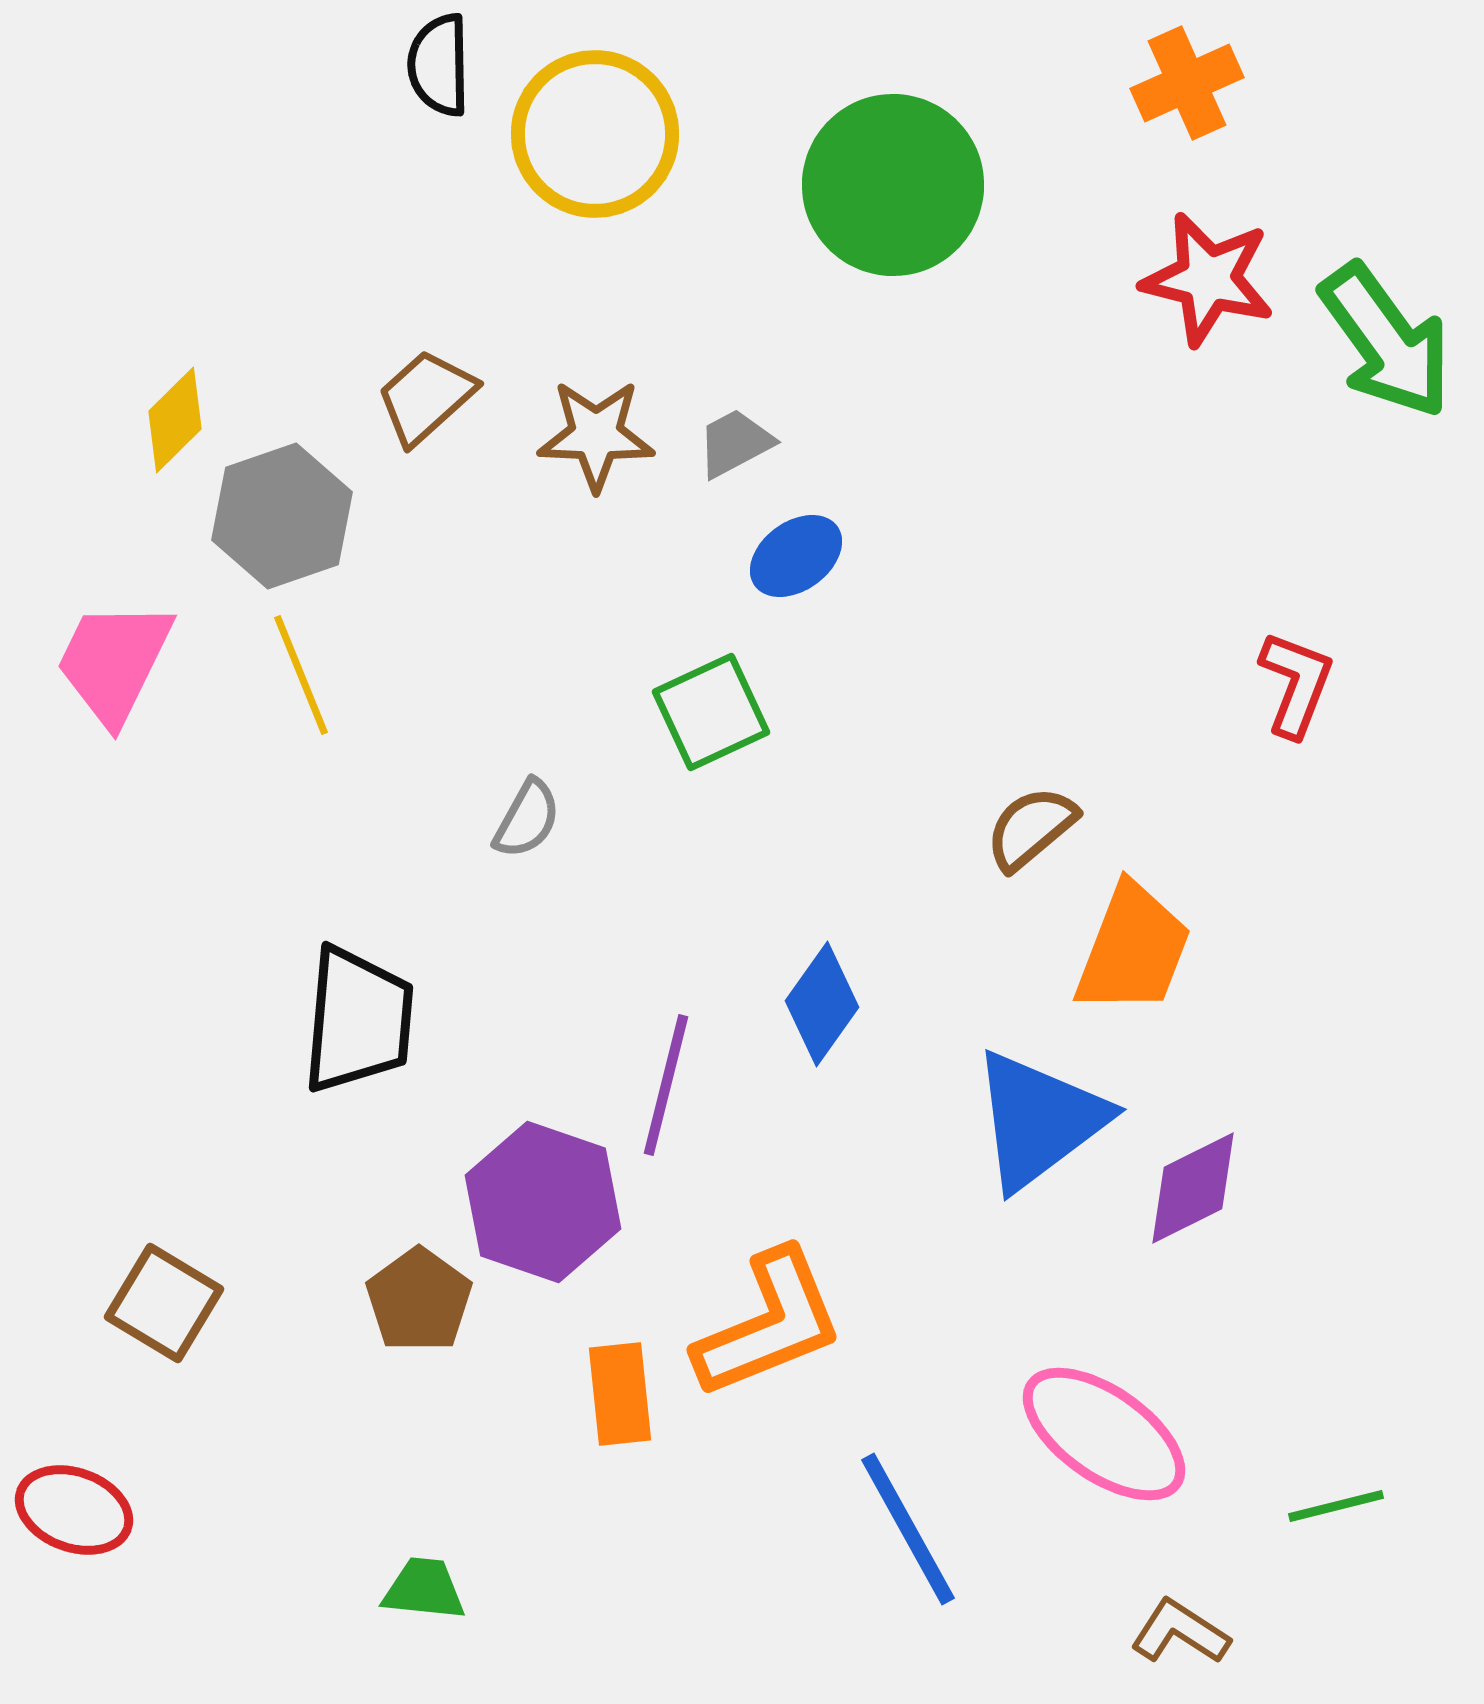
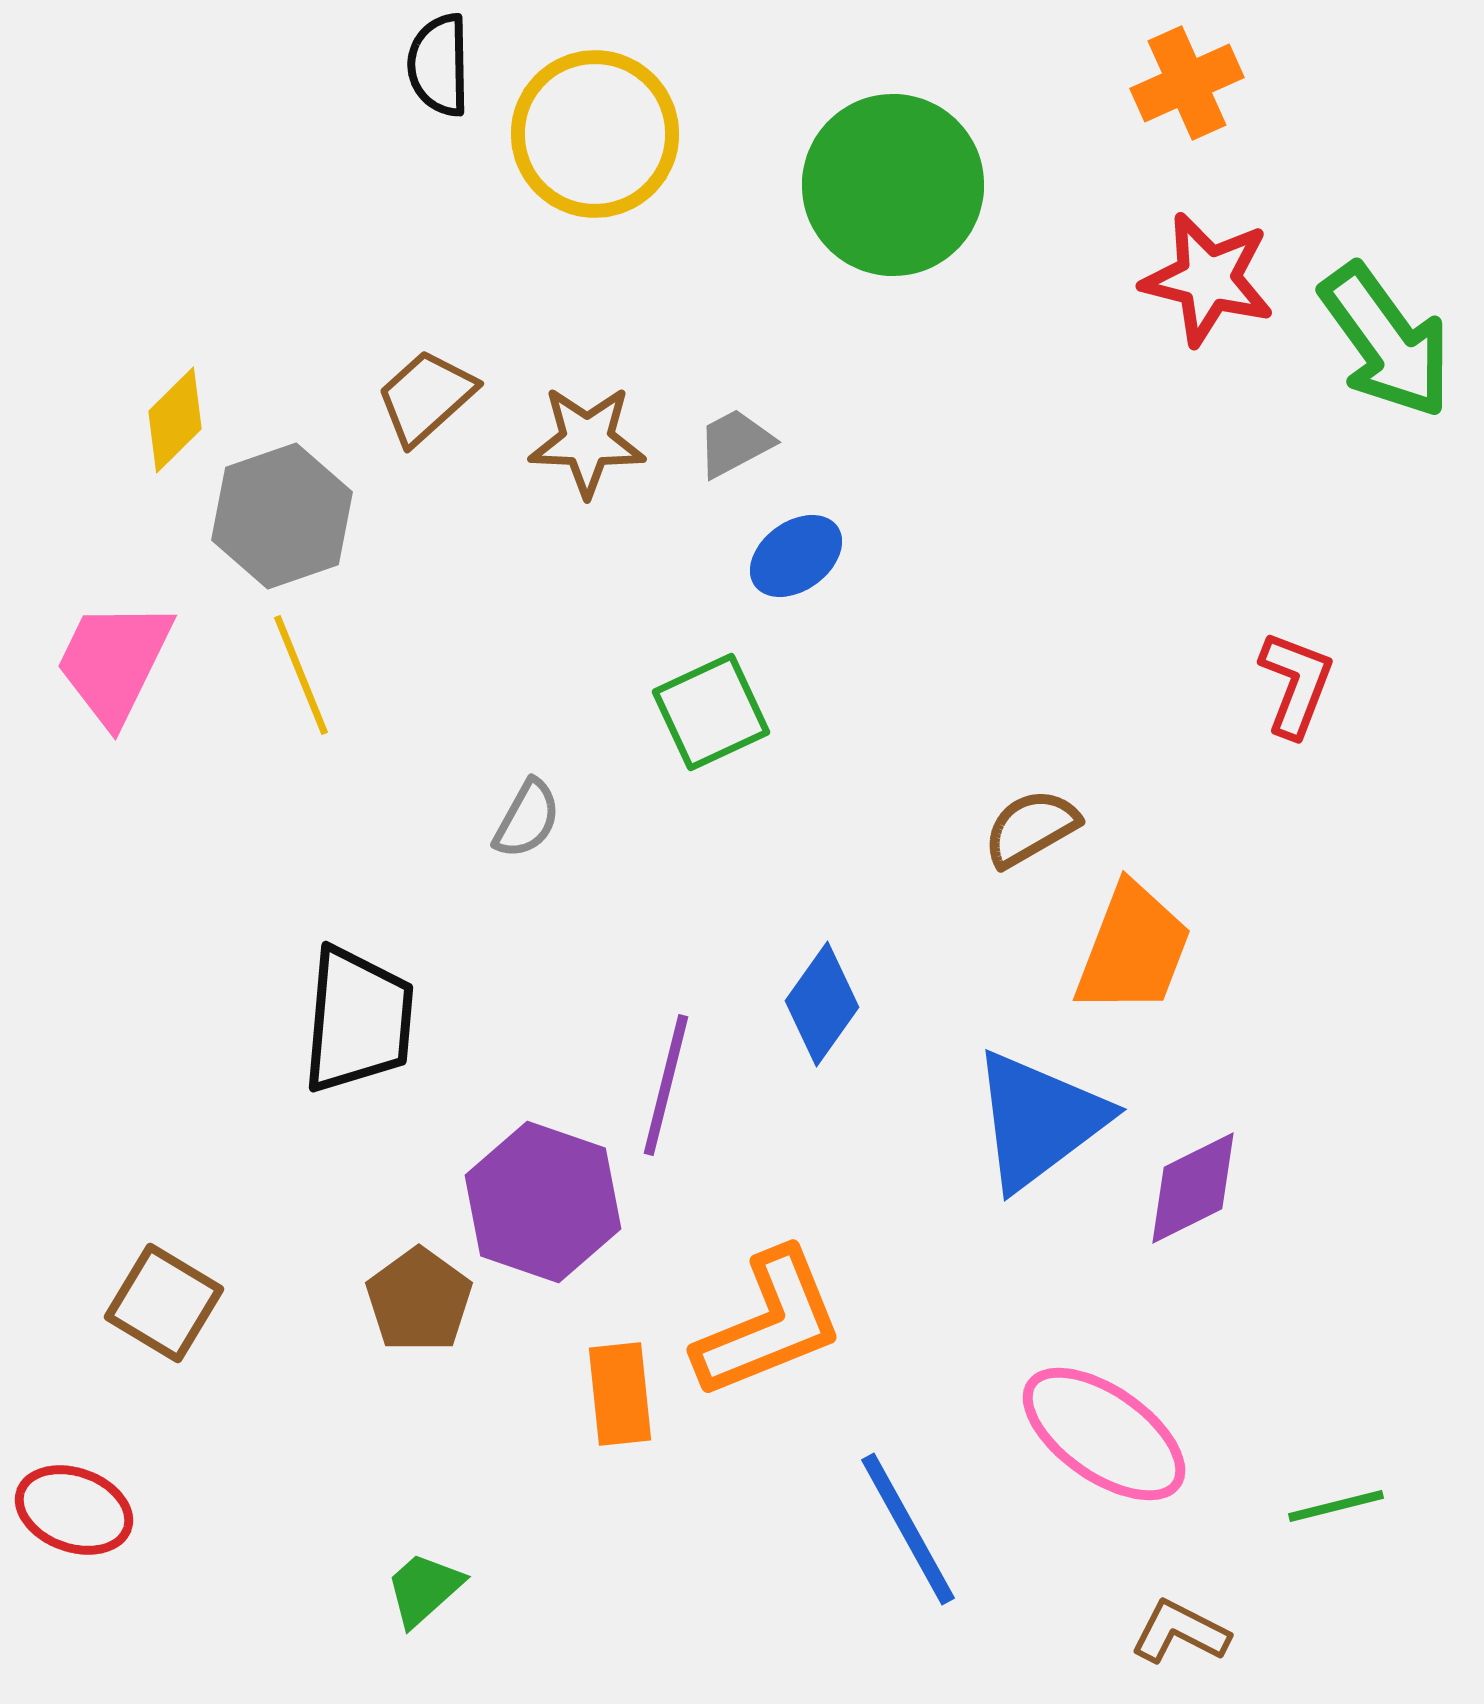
brown star: moved 9 px left, 6 px down
brown semicircle: rotated 10 degrees clockwise
green trapezoid: rotated 48 degrees counterclockwise
brown L-shape: rotated 6 degrees counterclockwise
